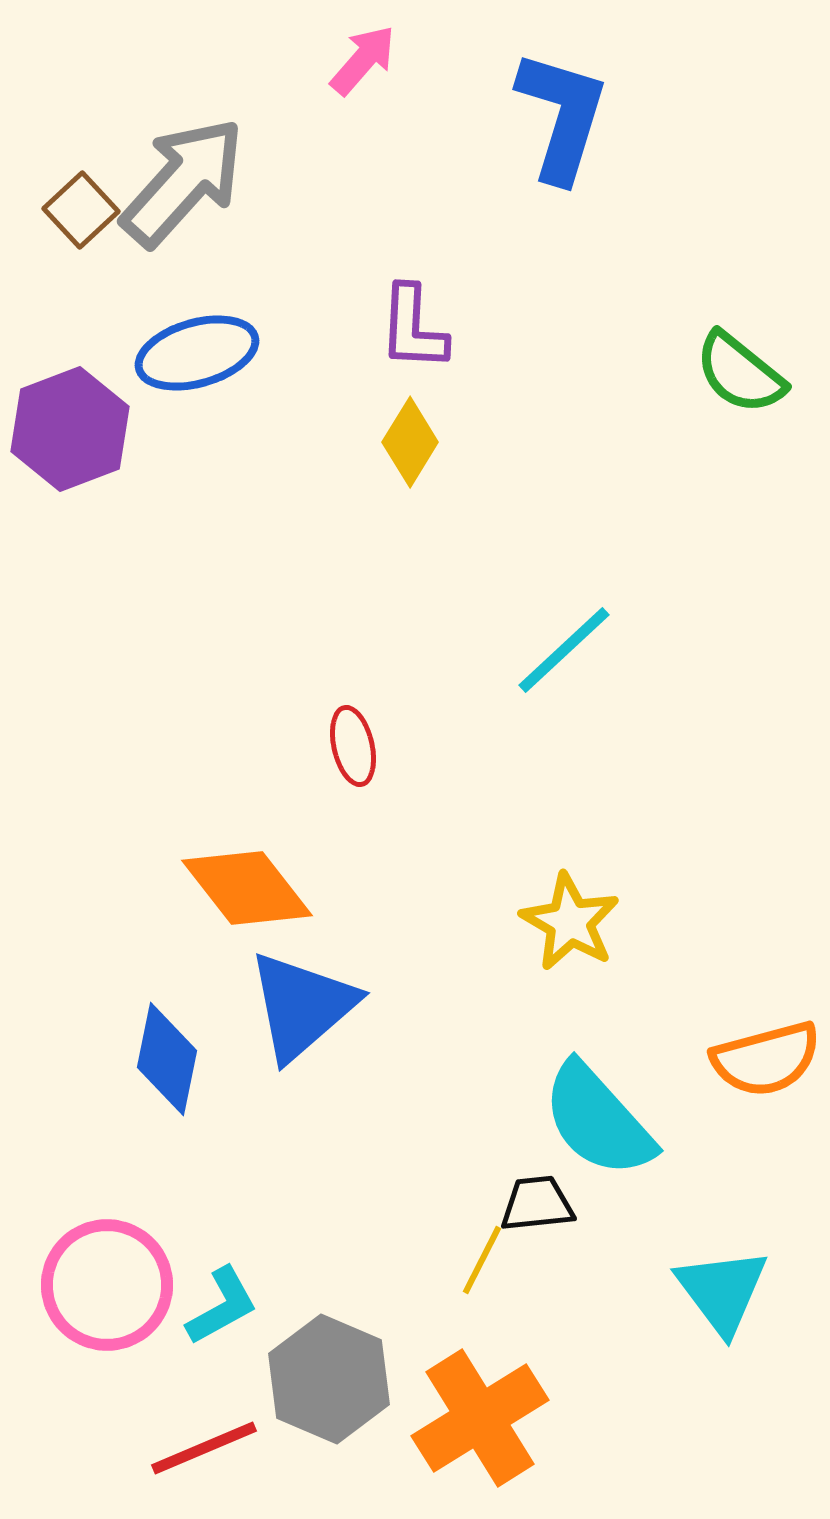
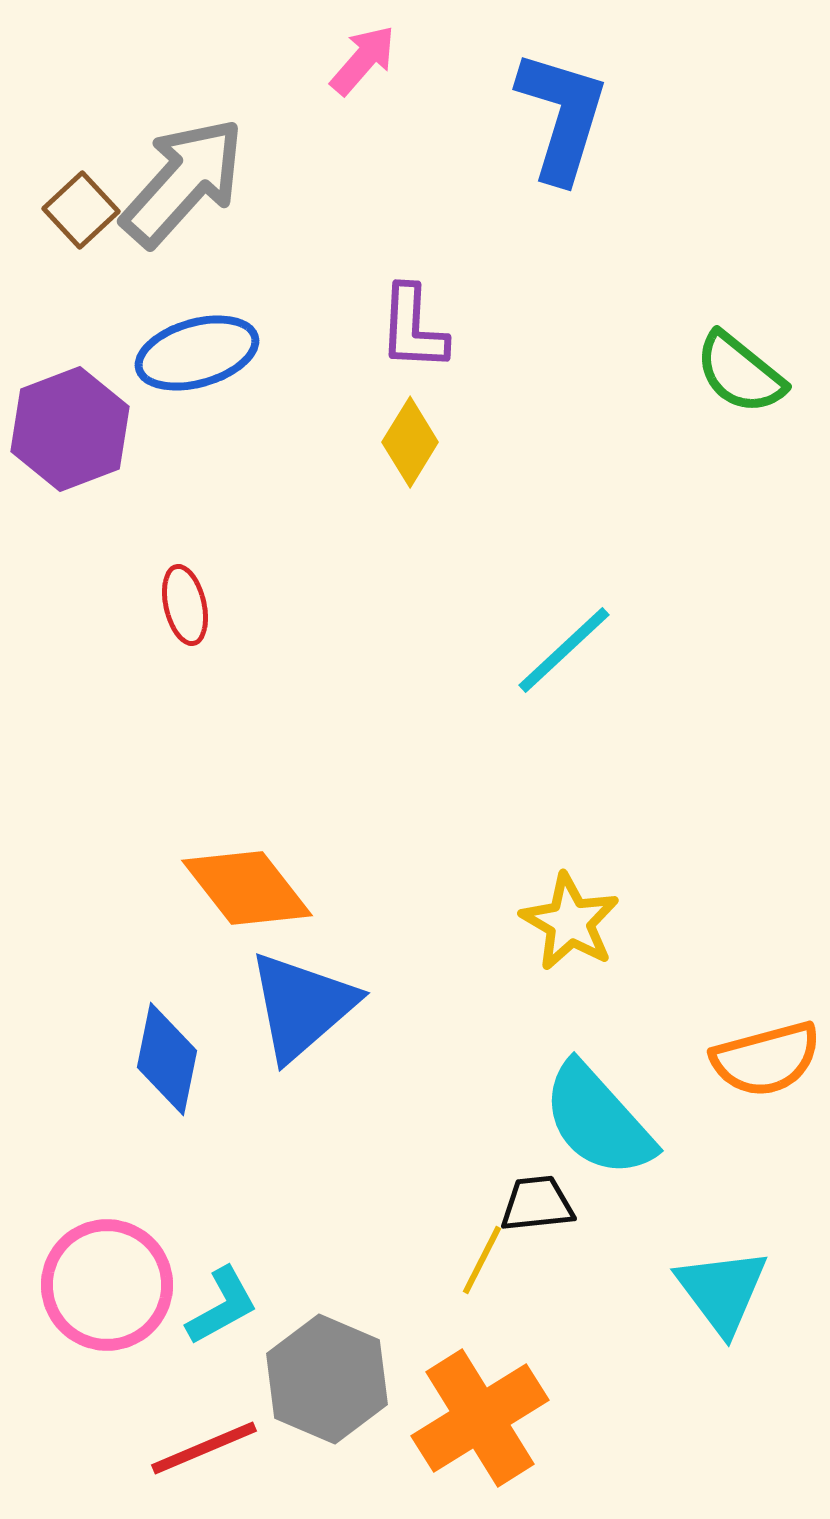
red ellipse: moved 168 px left, 141 px up
gray hexagon: moved 2 px left
